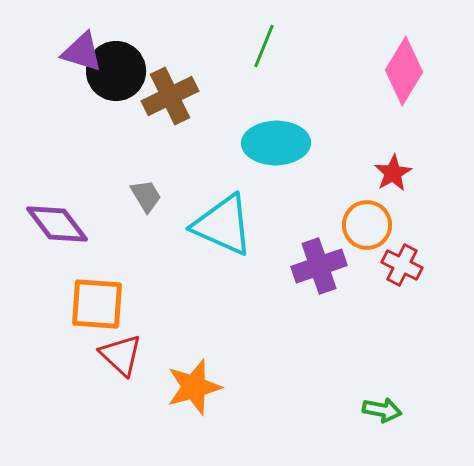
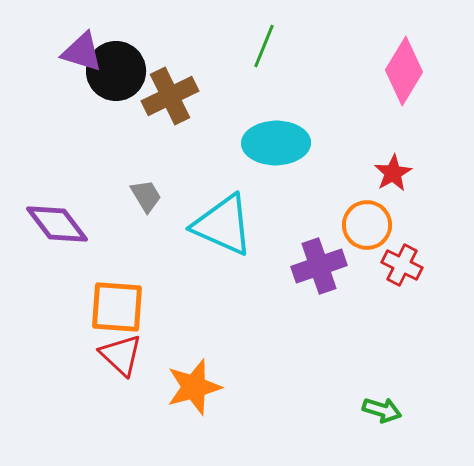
orange square: moved 20 px right, 3 px down
green arrow: rotated 6 degrees clockwise
